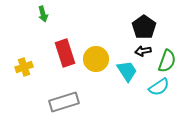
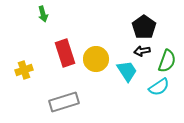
black arrow: moved 1 px left
yellow cross: moved 3 px down
